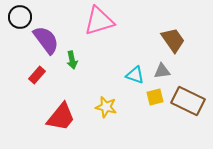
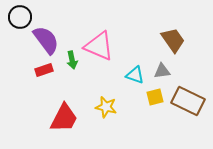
pink triangle: moved 25 px down; rotated 40 degrees clockwise
red rectangle: moved 7 px right, 5 px up; rotated 30 degrees clockwise
red trapezoid: moved 3 px right, 1 px down; rotated 12 degrees counterclockwise
